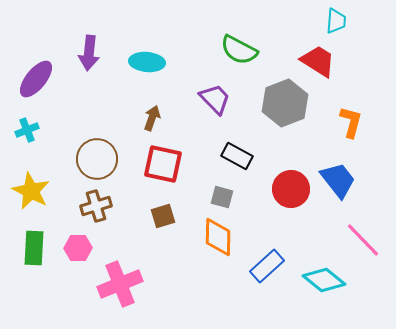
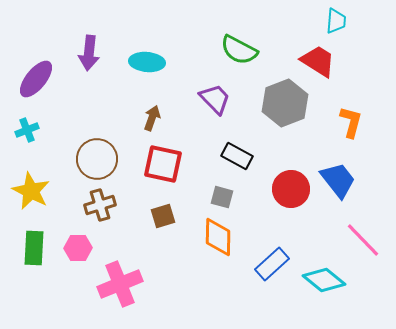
brown cross: moved 4 px right, 1 px up
blue rectangle: moved 5 px right, 2 px up
